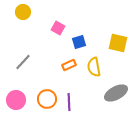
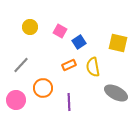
yellow circle: moved 7 px right, 15 px down
pink square: moved 2 px right, 3 px down
blue square: rotated 16 degrees counterclockwise
gray line: moved 2 px left, 3 px down
yellow semicircle: moved 1 px left
gray ellipse: rotated 55 degrees clockwise
orange circle: moved 4 px left, 11 px up
